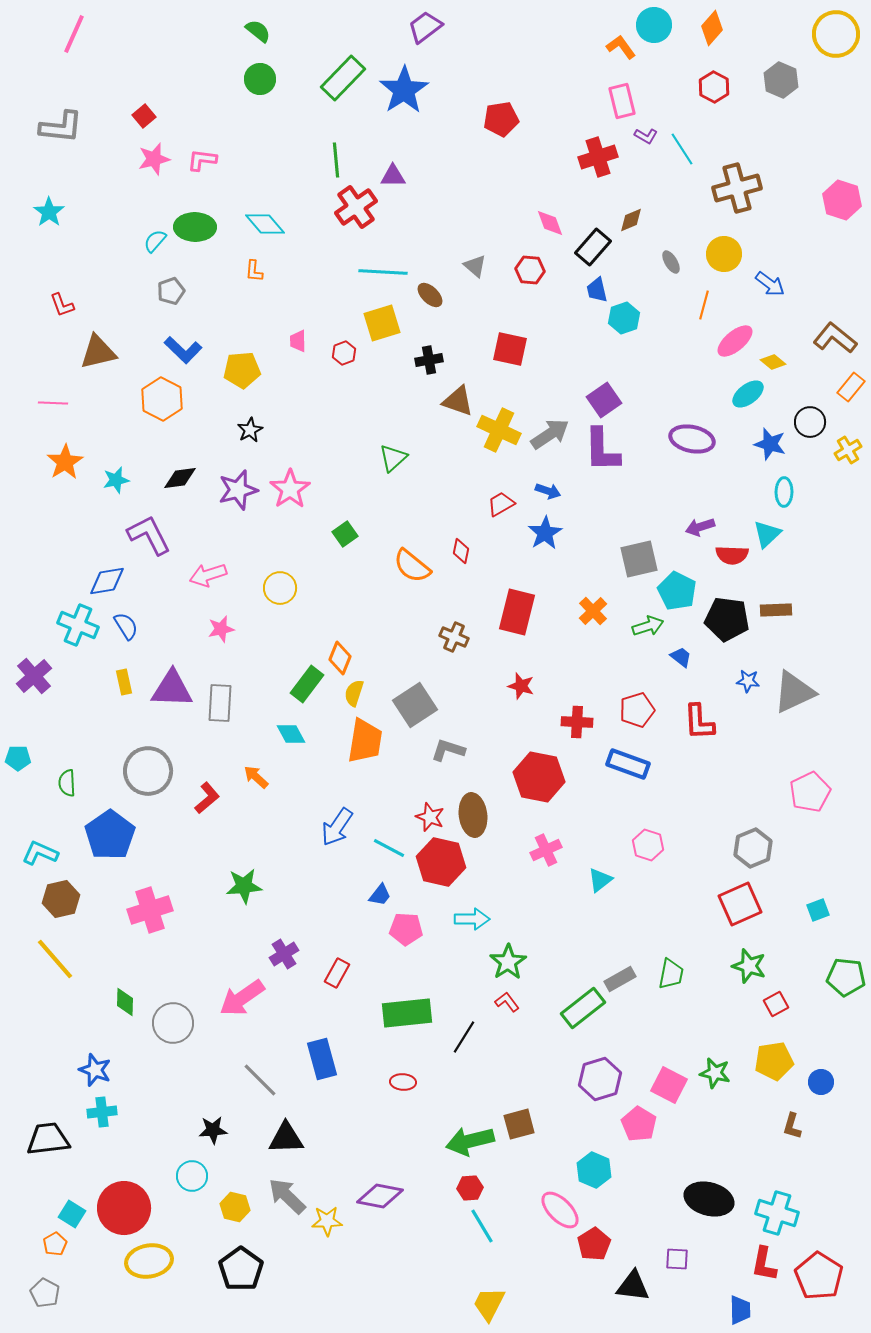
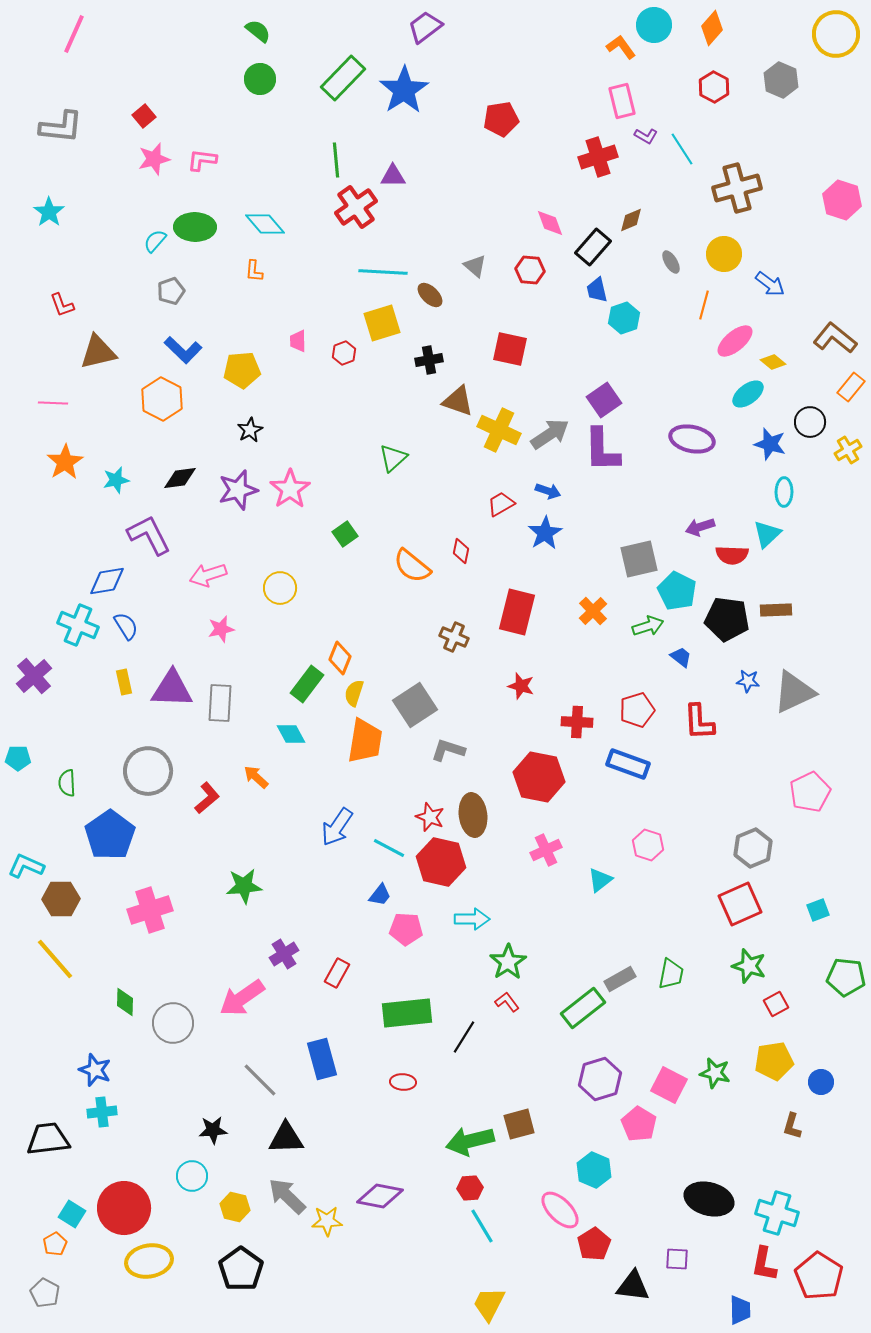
cyan L-shape at (40, 853): moved 14 px left, 13 px down
brown hexagon at (61, 899): rotated 12 degrees clockwise
